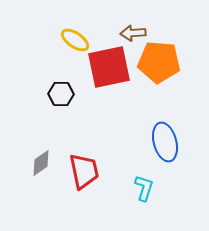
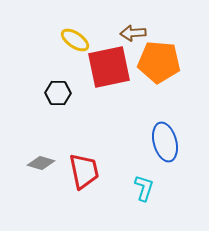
black hexagon: moved 3 px left, 1 px up
gray diamond: rotated 52 degrees clockwise
